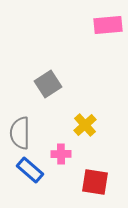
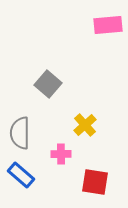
gray square: rotated 16 degrees counterclockwise
blue rectangle: moved 9 px left, 5 px down
